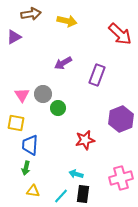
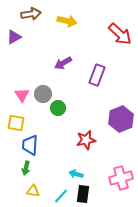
red star: moved 1 px right
